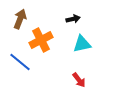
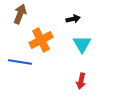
brown arrow: moved 5 px up
cyan triangle: rotated 48 degrees counterclockwise
blue line: rotated 30 degrees counterclockwise
red arrow: moved 2 px right, 1 px down; rotated 49 degrees clockwise
